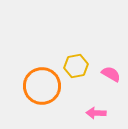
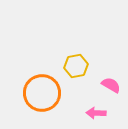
pink semicircle: moved 11 px down
orange circle: moved 7 px down
